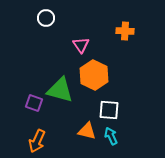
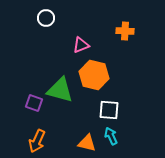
pink triangle: rotated 42 degrees clockwise
orange hexagon: rotated 12 degrees counterclockwise
orange triangle: moved 12 px down
